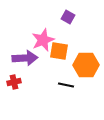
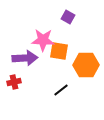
pink star: rotated 25 degrees clockwise
black line: moved 5 px left, 5 px down; rotated 49 degrees counterclockwise
